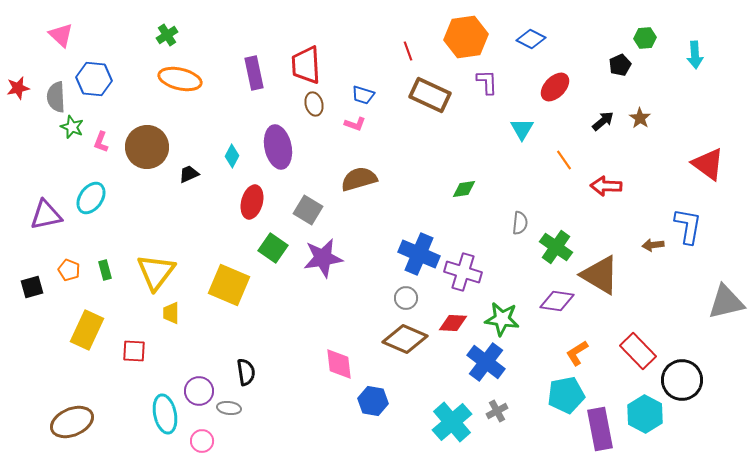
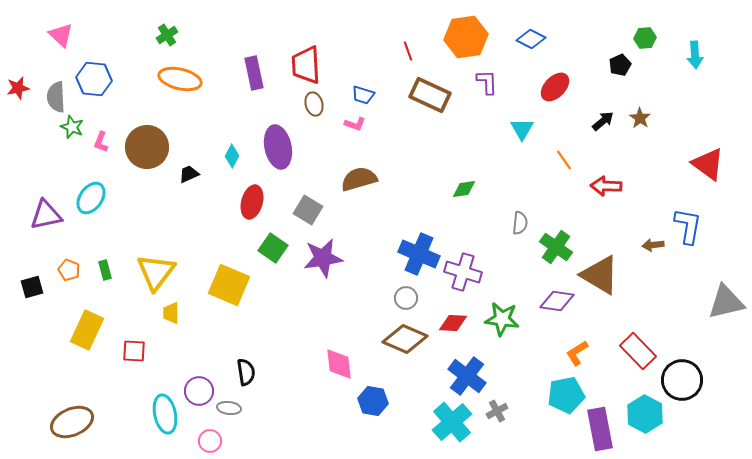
blue cross at (486, 362): moved 19 px left, 14 px down
pink circle at (202, 441): moved 8 px right
